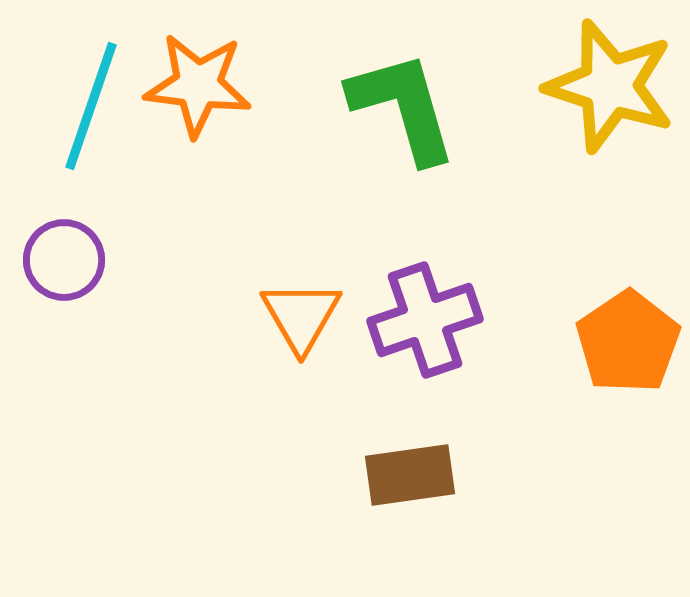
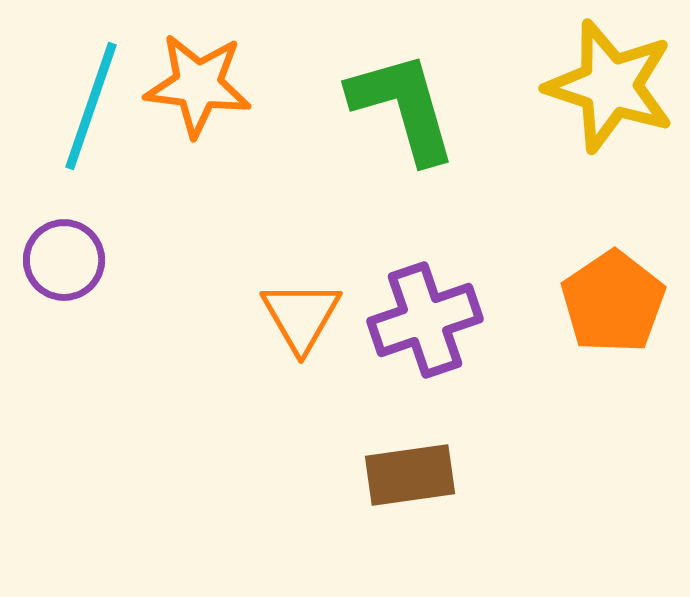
orange pentagon: moved 15 px left, 40 px up
